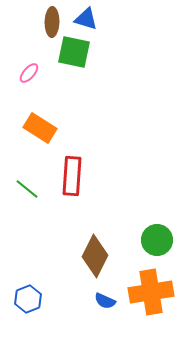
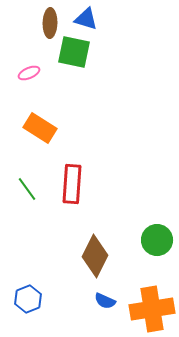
brown ellipse: moved 2 px left, 1 px down
pink ellipse: rotated 25 degrees clockwise
red rectangle: moved 8 px down
green line: rotated 15 degrees clockwise
orange cross: moved 1 px right, 17 px down
